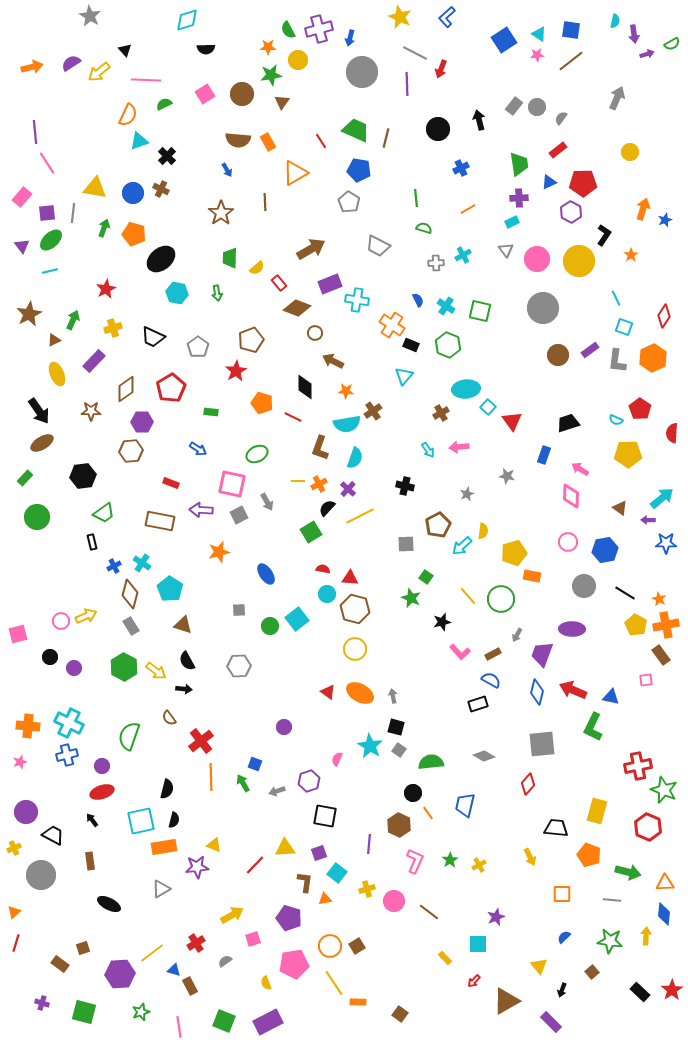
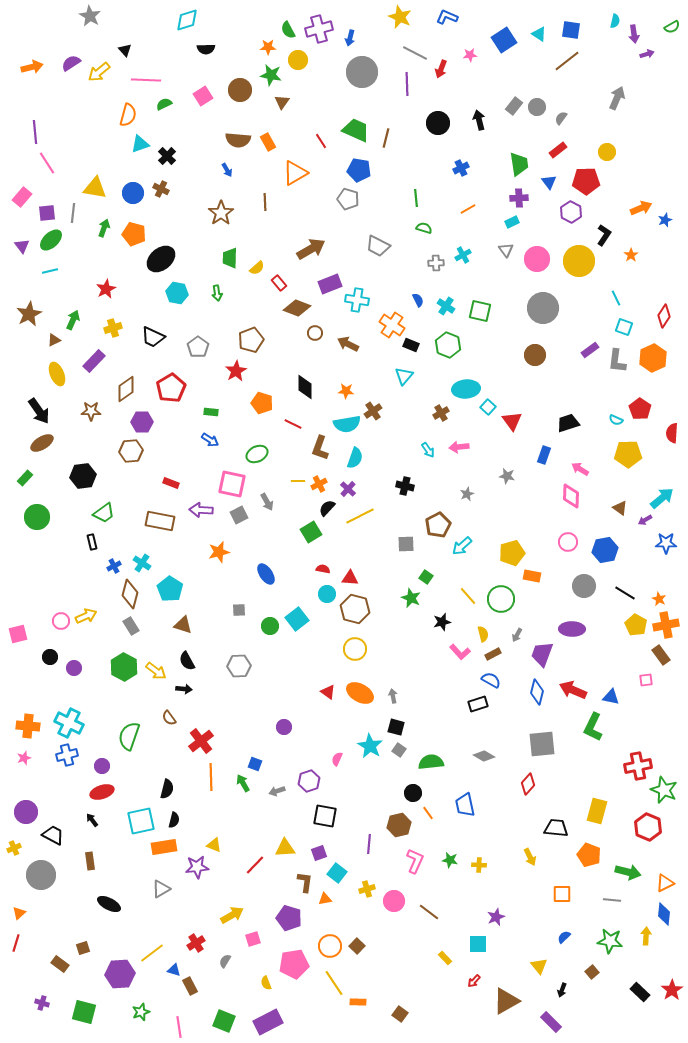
blue L-shape at (447, 17): rotated 65 degrees clockwise
green semicircle at (672, 44): moved 17 px up
pink star at (537, 55): moved 67 px left
brown line at (571, 61): moved 4 px left
green star at (271, 75): rotated 20 degrees clockwise
pink square at (205, 94): moved 2 px left, 2 px down
brown circle at (242, 94): moved 2 px left, 4 px up
orange semicircle at (128, 115): rotated 10 degrees counterclockwise
black circle at (438, 129): moved 6 px up
cyan triangle at (139, 141): moved 1 px right, 3 px down
yellow circle at (630, 152): moved 23 px left
blue triangle at (549, 182): rotated 42 degrees counterclockwise
red pentagon at (583, 183): moved 3 px right, 2 px up
gray pentagon at (349, 202): moved 1 px left, 3 px up; rotated 15 degrees counterclockwise
orange arrow at (643, 209): moved 2 px left, 1 px up; rotated 50 degrees clockwise
brown circle at (558, 355): moved 23 px left
brown arrow at (333, 361): moved 15 px right, 17 px up
red line at (293, 417): moved 7 px down
blue arrow at (198, 449): moved 12 px right, 9 px up
purple arrow at (648, 520): moved 3 px left; rotated 32 degrees counterclockwise
yellow semicircle at (483, 531): moved 103 px down; rotated 21 degrees counterclockwise
yellow pentagon at (514, 553): moved 2 px left
pink star at (20, 762): moved 4 px right, 4 px up
blue trapezoid at (465, 805): rotated 25 degrees counterclockwise
brown hexagon at (399, 825): rotated 20 degrees clockwise
green star at (450, 860): rotated 28 degrees counterclockwise
yellow cross at (479, 865): rotated 32 degrees clockwise
orange triangle at (665, 883): rotated 24 degrees counterclockwise
orange triangle at (14, 912): moved 5 px right, 1 px down
brown square at (357, 946): rotated 14 degrees counterclockwise
gray semicircle at (225, 961): rotated 24 degrees counterclockwise
